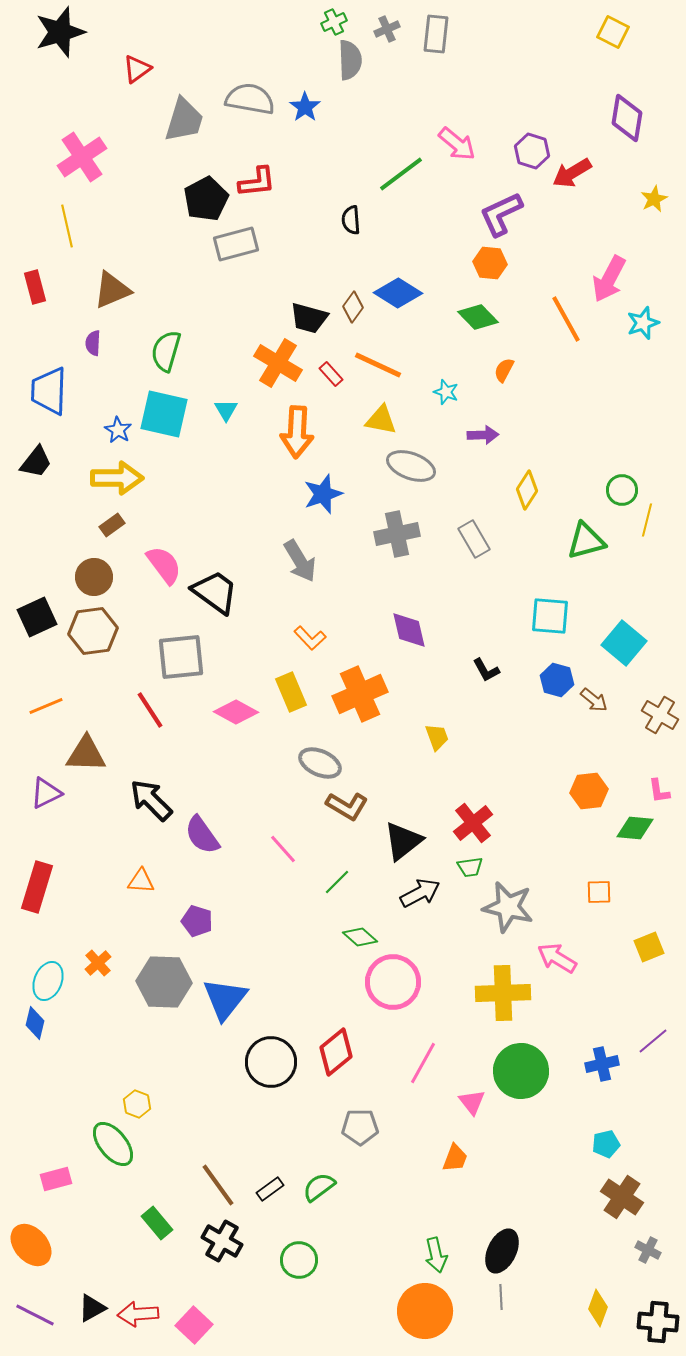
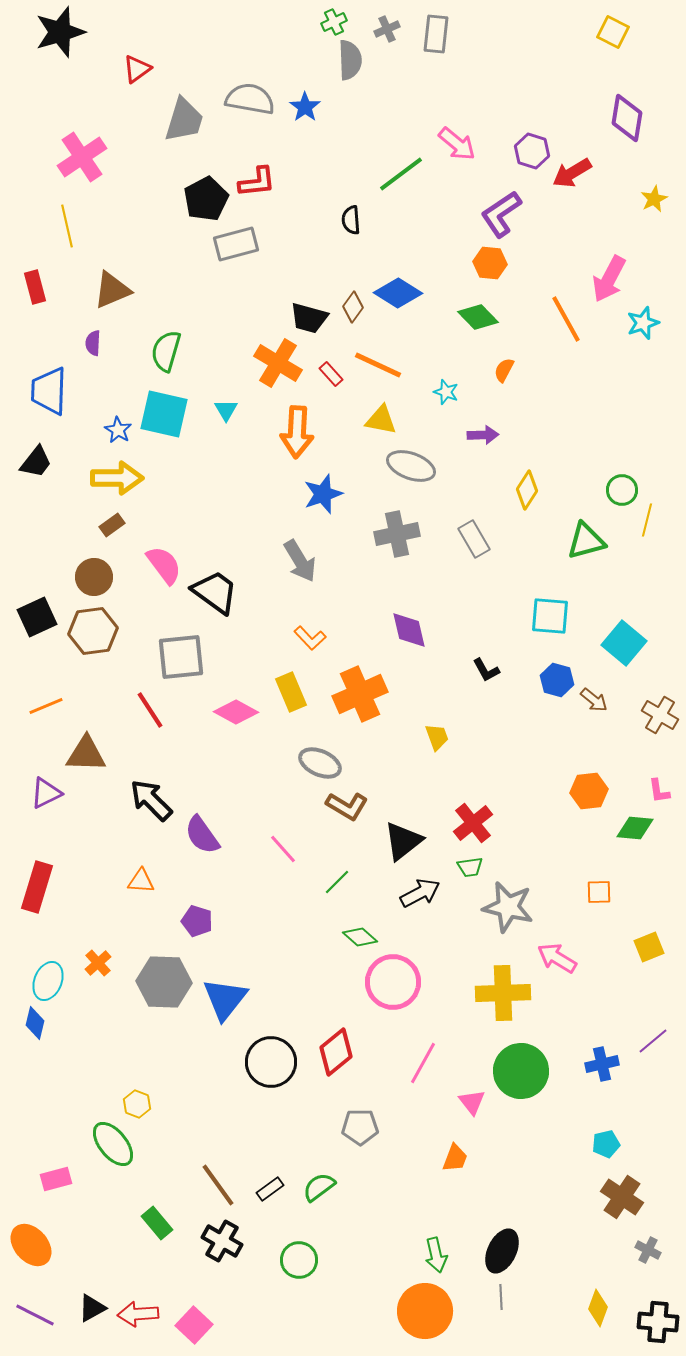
purple L-shape at (501, 214): rotated 9 degrees counterclockwise
